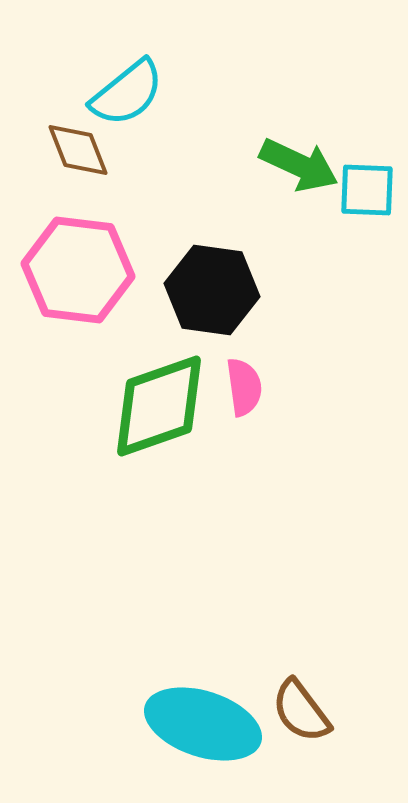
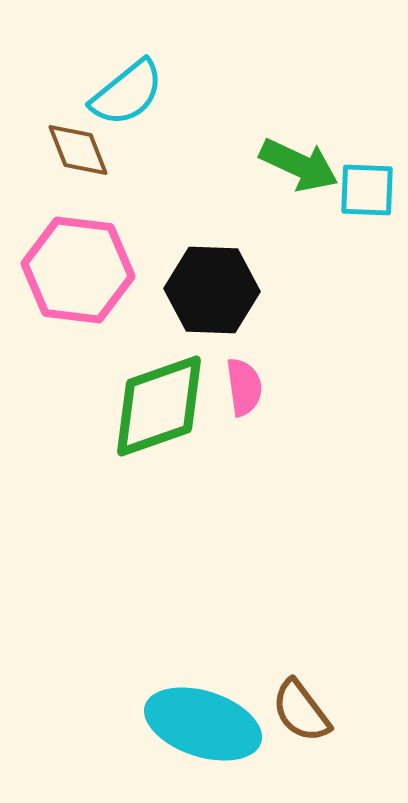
black hexagon: rotated 6 degrees counterclockwise
